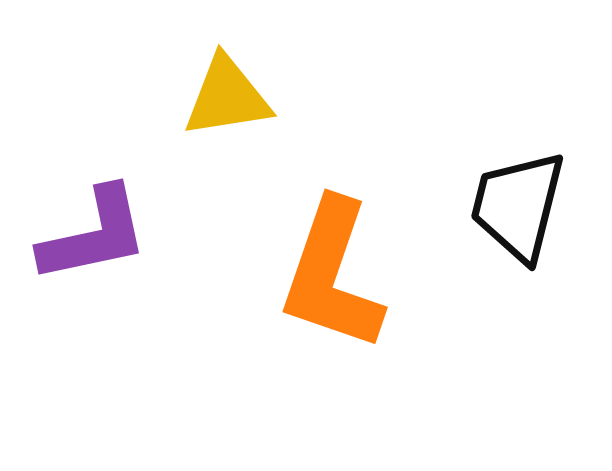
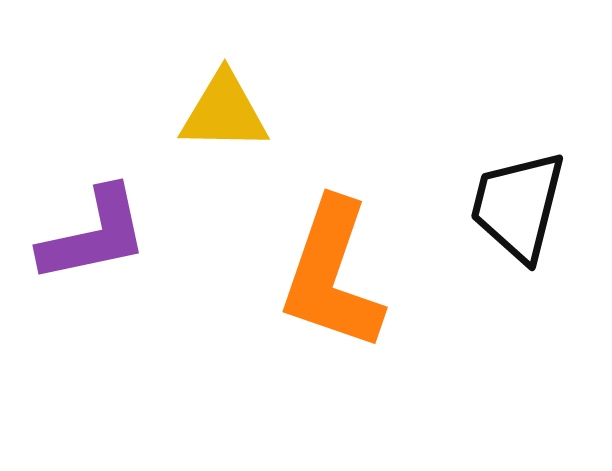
yellow triangle: moved 3 px left, 15 px down; rotated 10 degrees clockwise
